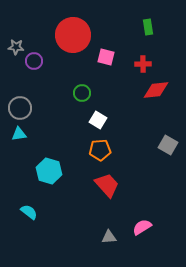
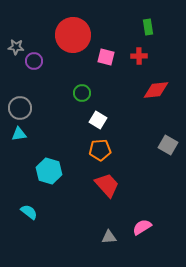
red cross: moved 4 px left, 8 px up
